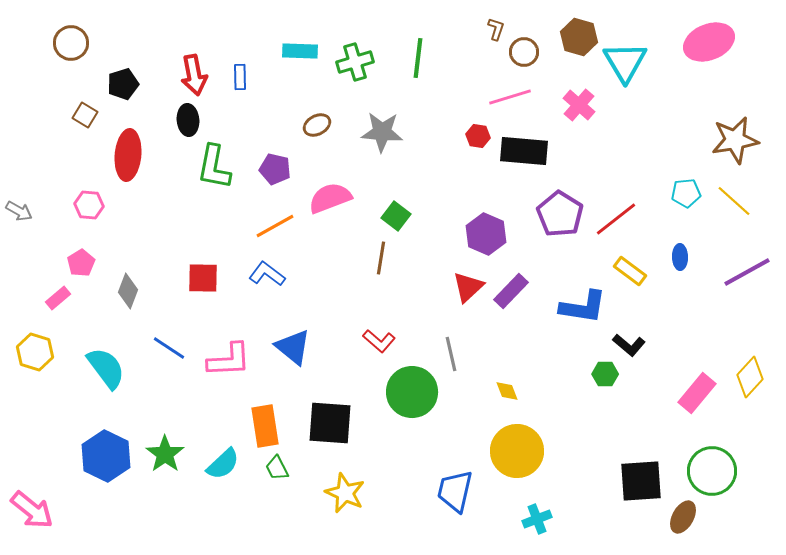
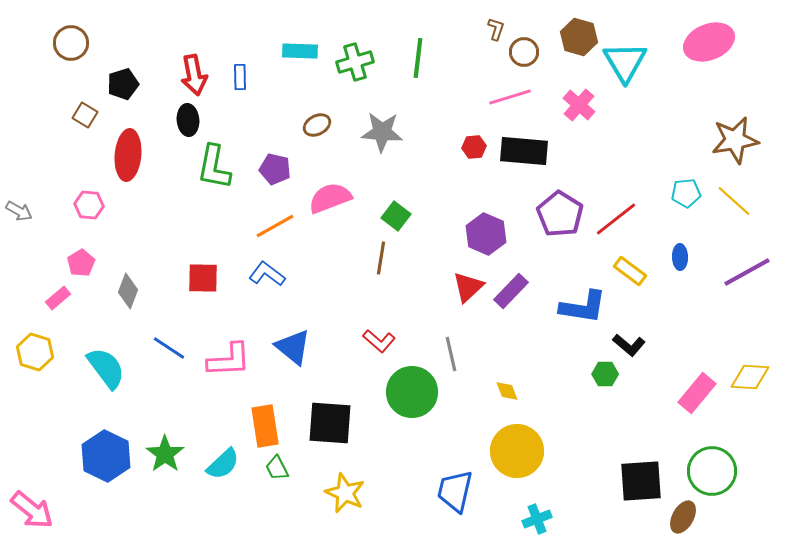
red hexagon at (478, 136): moved 4 px left, 11 px down; rotated 15 degrees counterclockwise
yellow diamond at (750, 377): rotated 51 degrees clockwise
